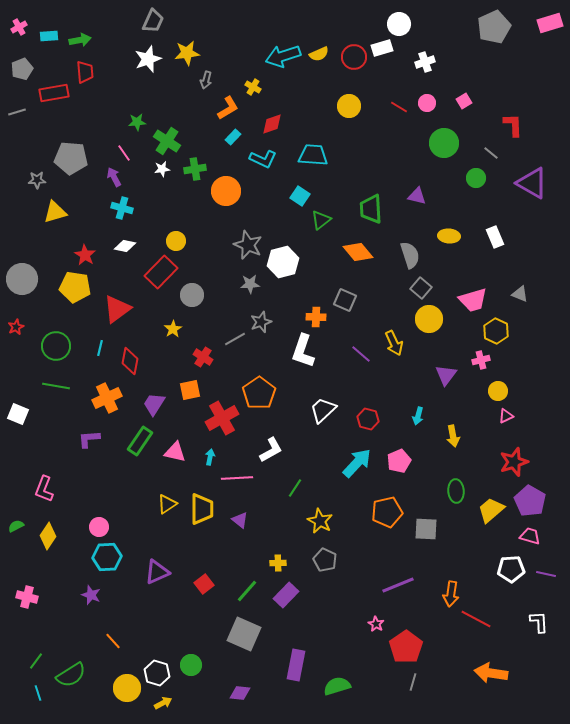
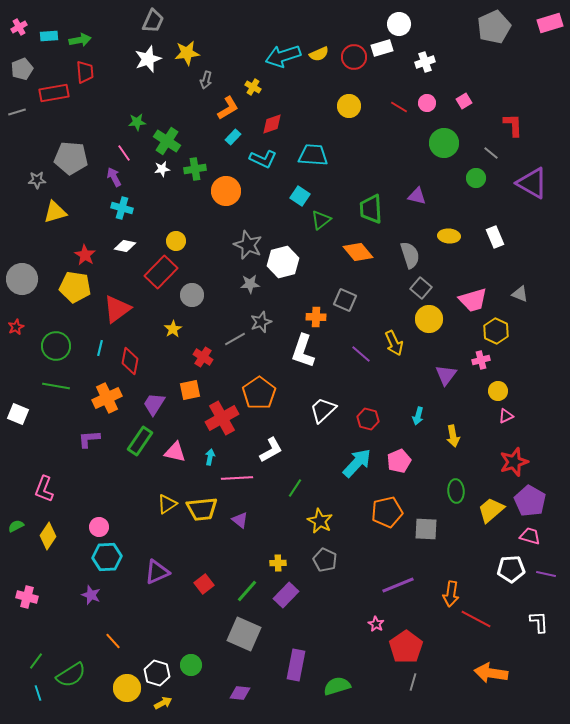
yellow trapezoid at (202, 509): rotated 84 degrees clockwise
